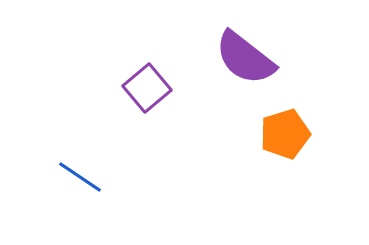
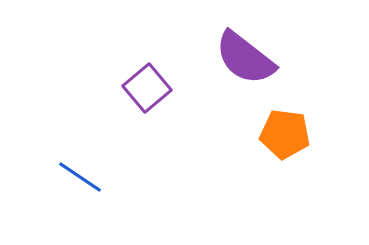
orange pentagon: rotated 24 degrees clockwise
